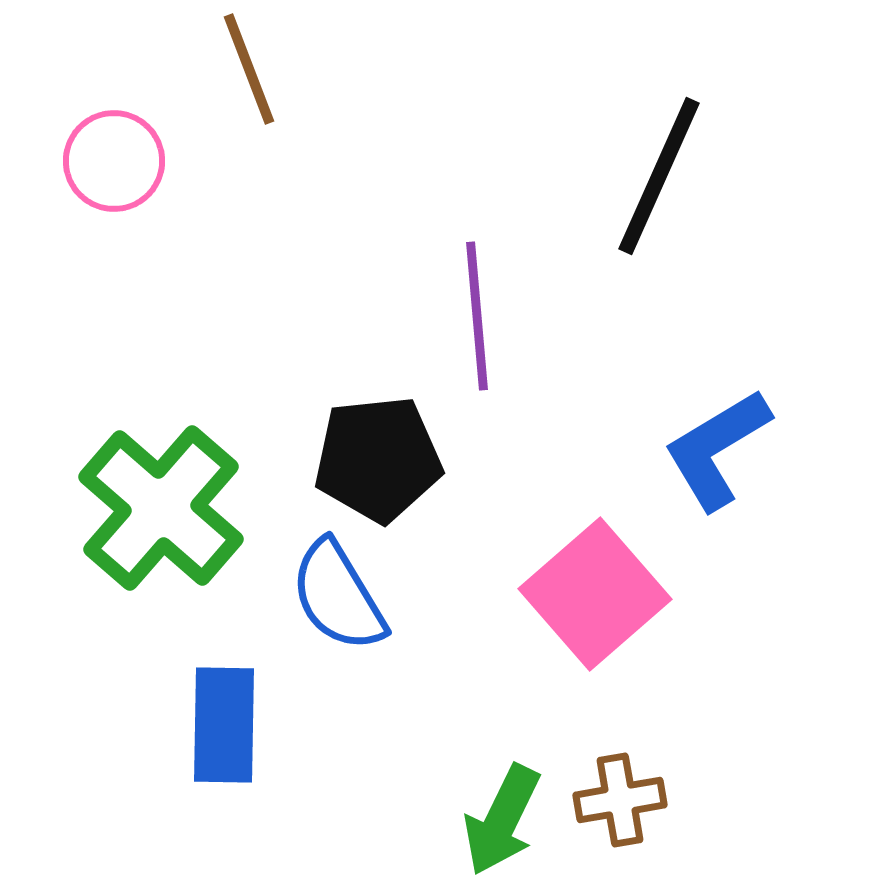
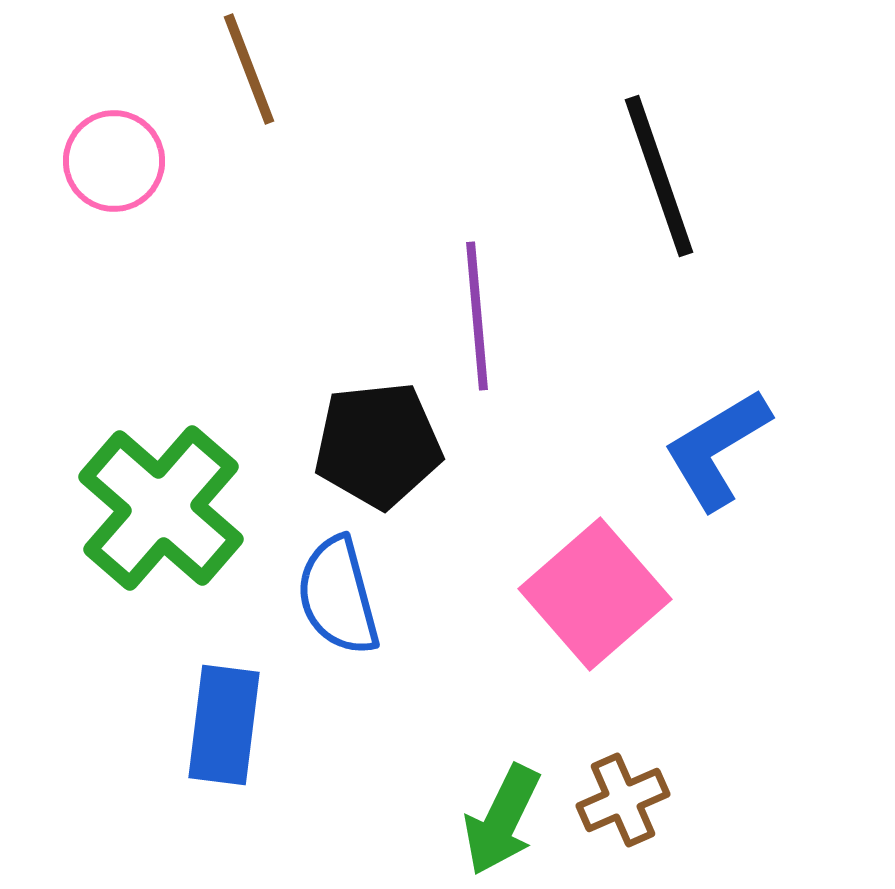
black line: rotated 43 degrees counterclockwise
black pentagon: moved 14 px up
blue semicircle: rotated 16 degrees clockwise
blue rectangle: rotated 6 degrees clockwise
brown cross: moved 3 px right; rotated 14 degrees counterclockwise
